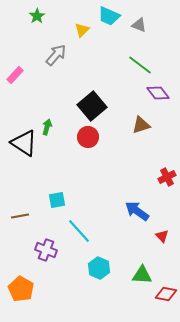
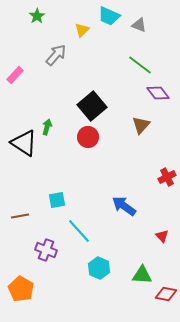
brown triangle: rotated 30 degrees counterclockwise
blue arrow: moved 13 px left, 5 px up
